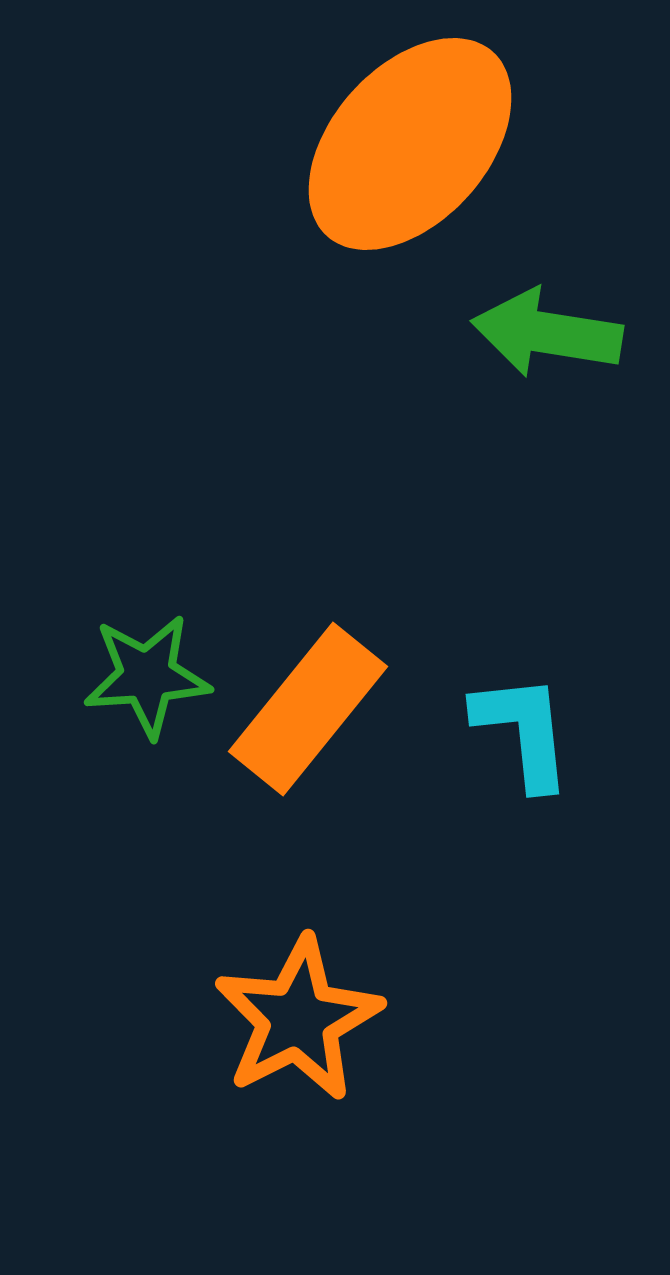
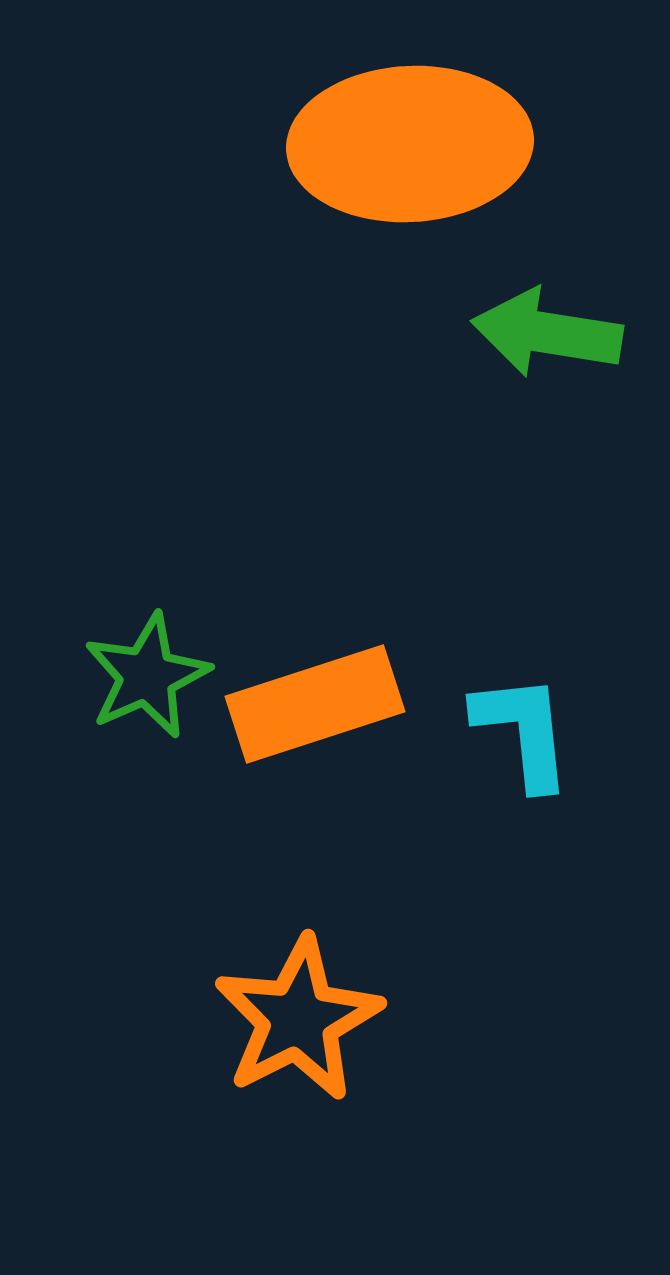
orange ellipse: rotated 45 degrees clockwise
green star: rotated 20 degrees counterclockwise
orange rectangle: moved 7 px right, 5 px up; rotated 33 degrees clockwise
